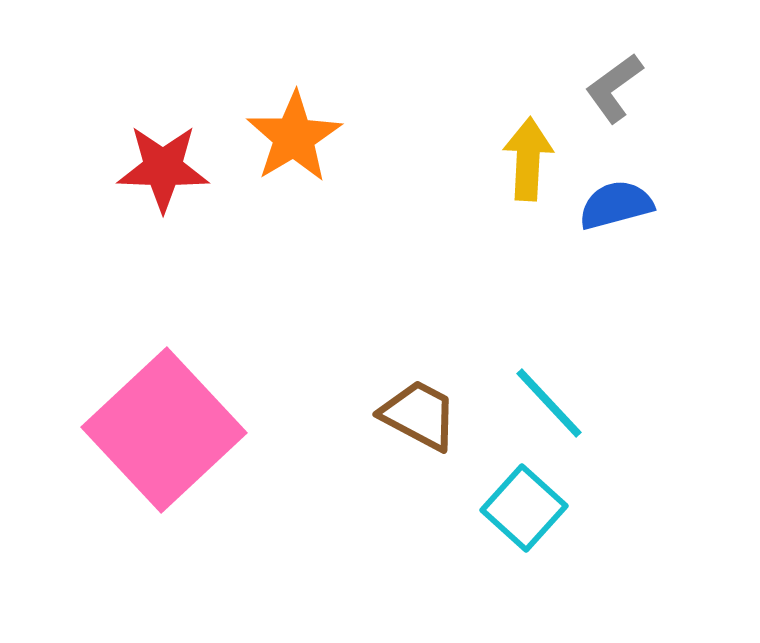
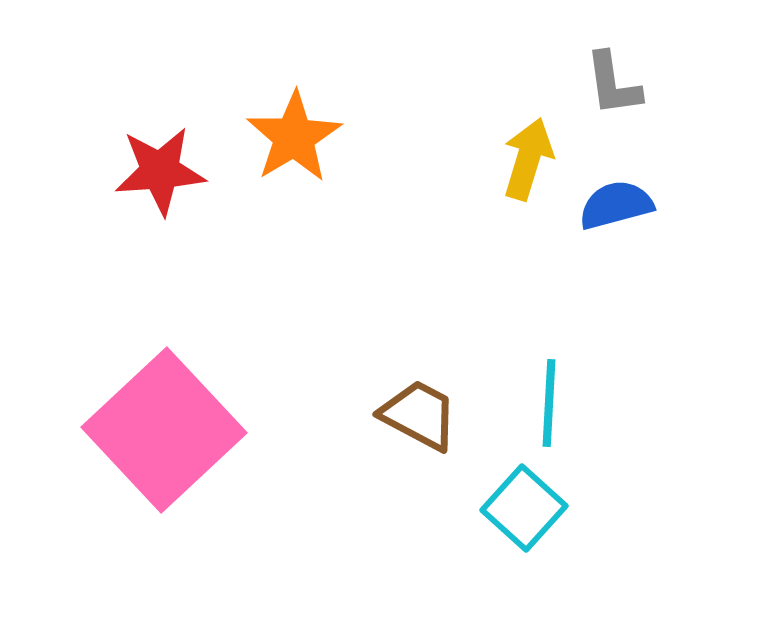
gray L-shape: moved 1 px left, 4 px up; rotated 62 degrees counterclockwise
yellow arrow: rotated 14 degrees clockwise
red star: moved 3 px left, 3 px down; rotated 6 degrees counterclockwise
cyan line: rotated 46 degrees clockwise
